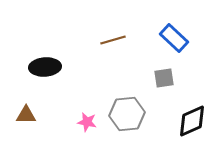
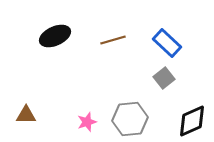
blue rectangle: moved 7 px left, 5 px down
black ellipse: moved 10 px right, 31 px up; rotated 20 degrees counterclockwise
gray square: rotated 30 degrees counterclockwise
gray hexagon: moved 3 px right, 5 px down
pink star: rotated 30 degrees counterclockwise
